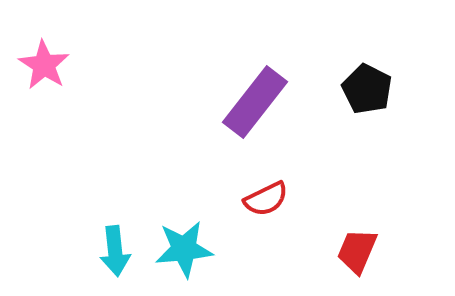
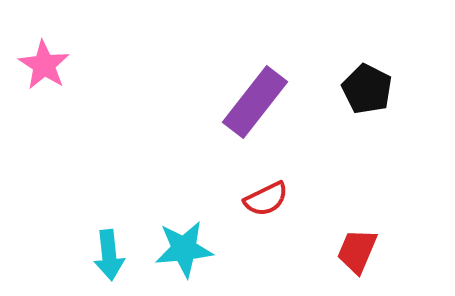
cyan arrow: moved 6 px left, 4 px down
